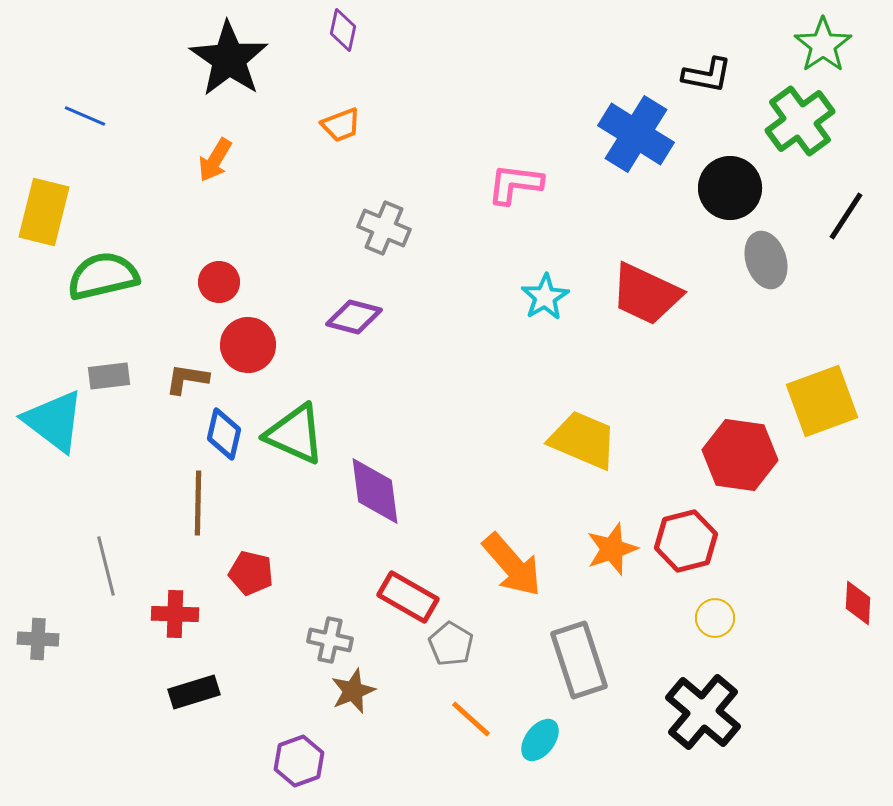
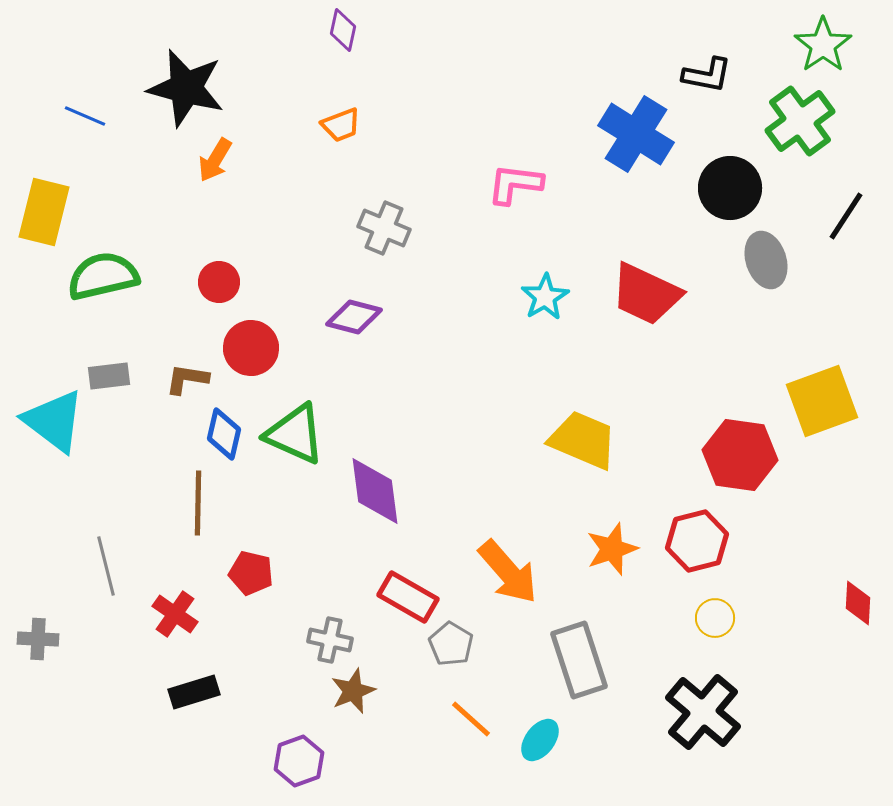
black star at (229, 59): moved 43 px left, 29 px down; rotated 20 degrees counterclockwise
red circle at (248, 345): moved 3 px right, 3 px down
red hexagon at (686, 541): moved 11 px right
orange arrow at (512, 565): moved 4 px left, 7 px down
red cross at (175, 614): rotated 33 degrees clockwise
